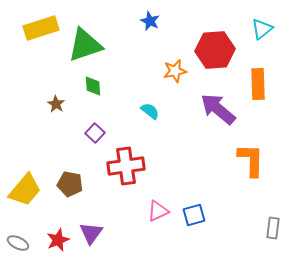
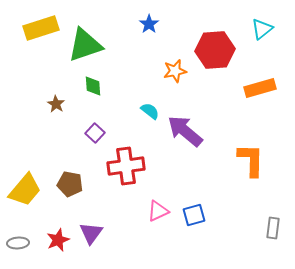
blue star: moved 1 px left, 3 px down; rotated 12 degrees clockwise
orange rectangle: moved 2 px right, 4 px down; rotated 76 degrees clockwise
purple arrow: moved 33 px left, 22 px down
gray ellipse: rotated 30 degrees counterclockwise
